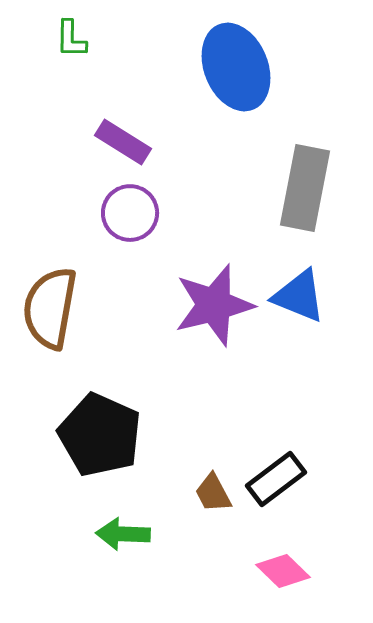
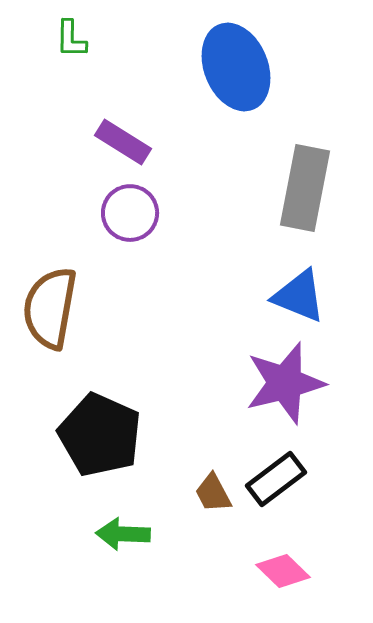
purple star: moved 71 px right, 78 px down
